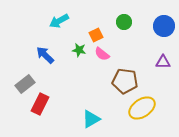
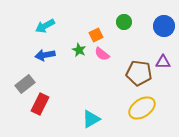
cyan arrow: moved 14 px left, 5 px down
green star: rotated 16 degrees clockwise
blue arrow: rotated 54 degrees counterclockwise
brown pentagon: moved 14 px right, 8 px up
